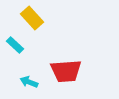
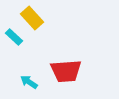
cyan rectangle: moved 1 px left, 8 px up
cyan arrow: rotated 12 degrees clockwise
